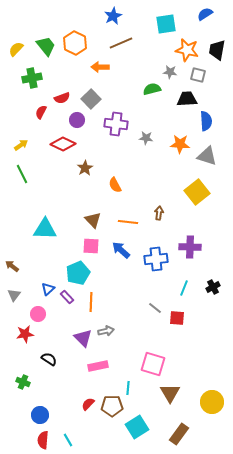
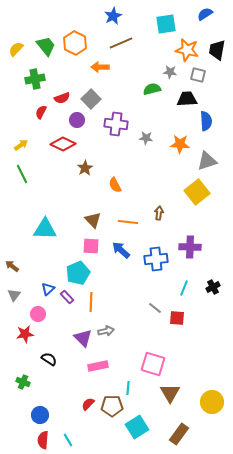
green cross at (32, 78): moved 3 px right, 1 px down
gray triangle at (207, 156): moved 5 px down; rotated 35 degrees counterclockwise
